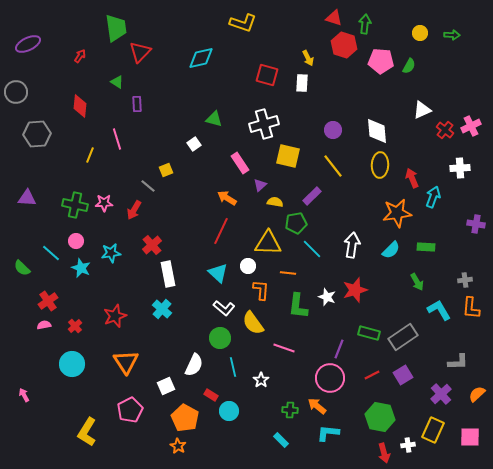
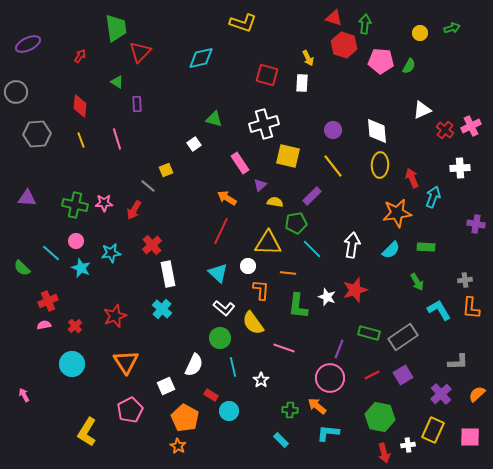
green arrow at (452, 35): moved 7 px up; rotated 21 degrees counterclockwise
yellow line at (90, 155): moved 9 px left, 15 px up; rotated 42 degrees counterclockwise
red cross at (48, 301): rotated 12 degrees clockwise
